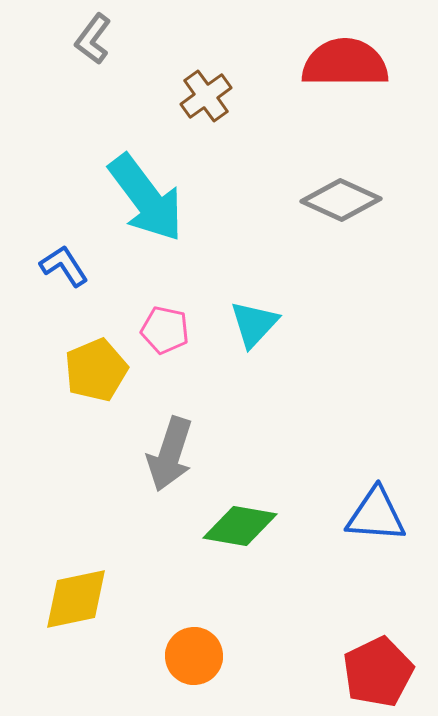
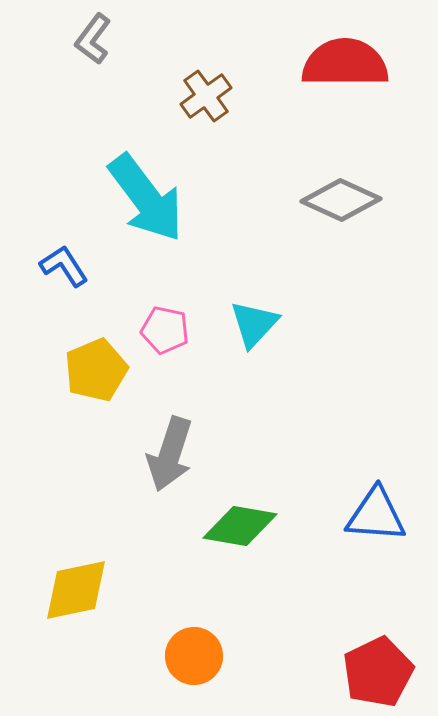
yellow diamond: moved 9 px up
